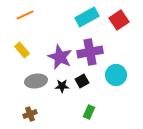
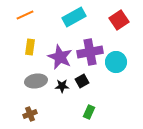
cyan rectangle: moved 13 px left
yellow rectangle: moved 8 px right, 3 px up; rotated 49 degrees clockwise
cyan circle: moved 13 px up
